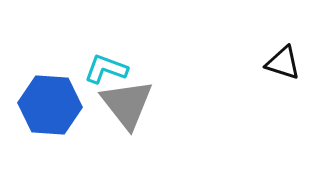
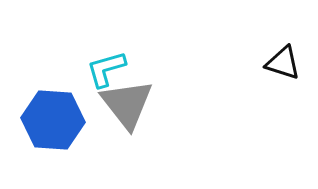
cyan L-shape: rotated 36 degrees counterclockwise
blue hexagon: moved 3 px right, 15 px down
